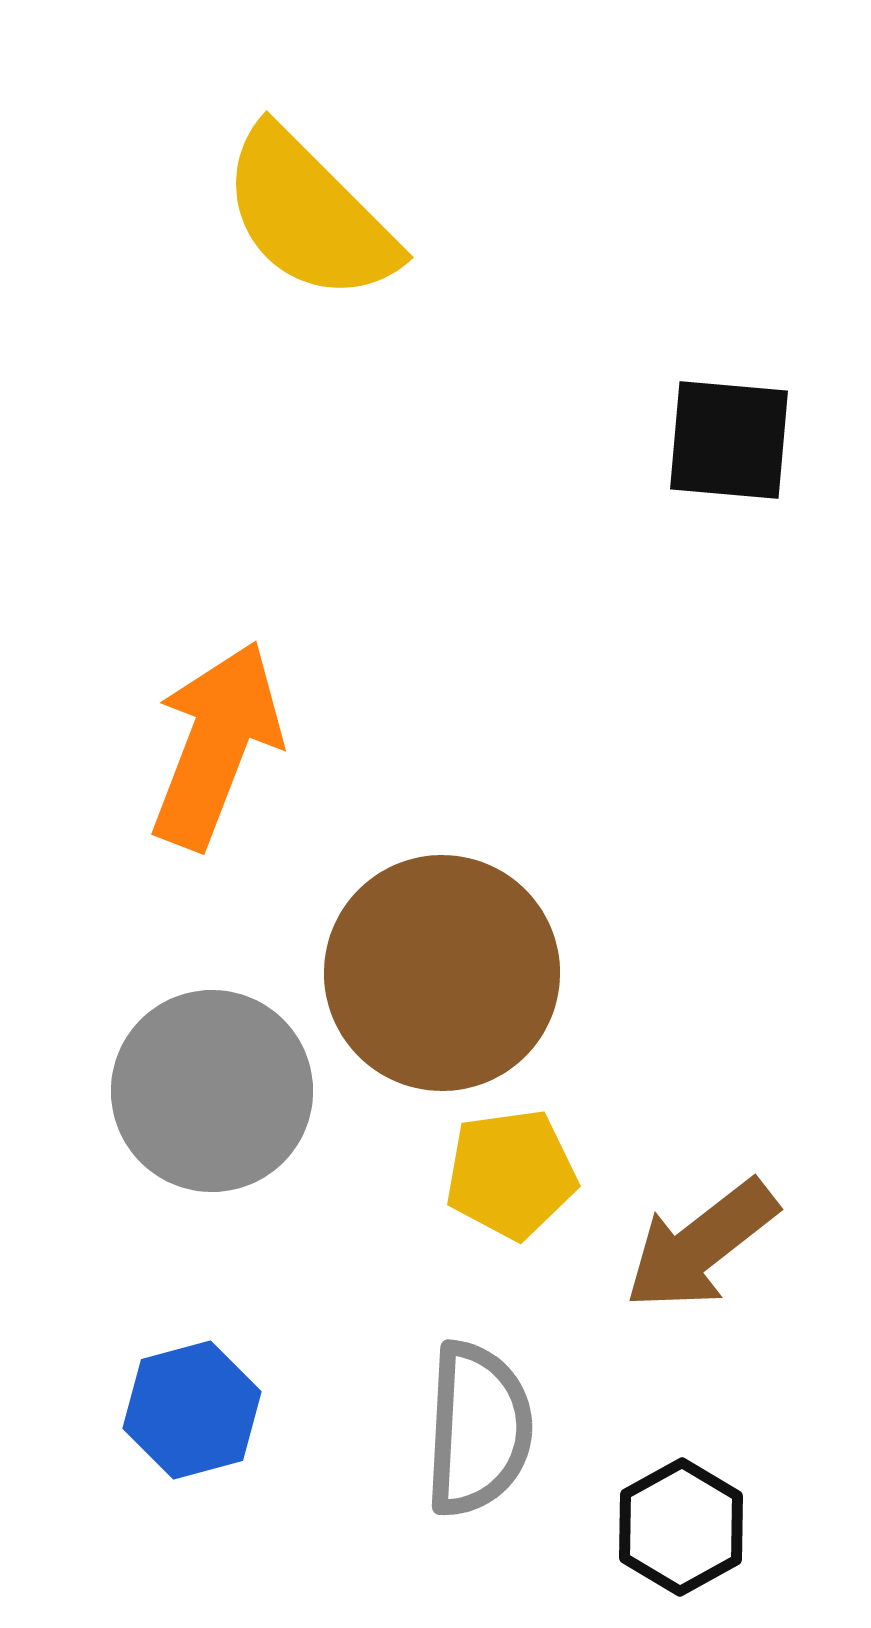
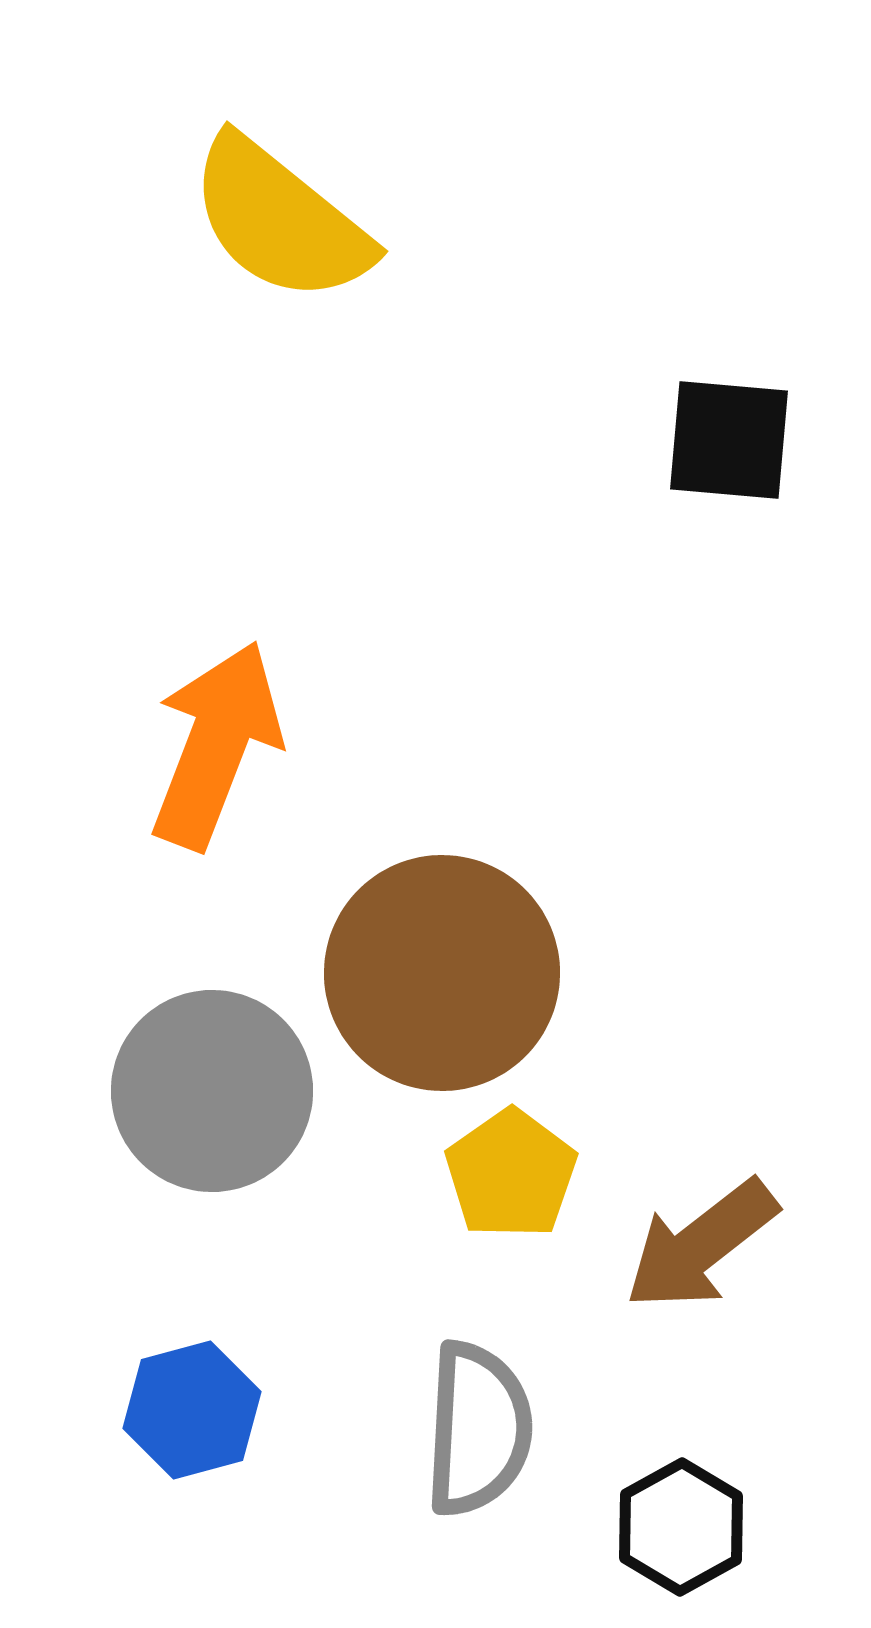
yellow semicircle: moved 29 px left, 5 px down; rotated 6 degrees counterclockwise
yellow pentagon: rotated 27 degrees counterclockwise
